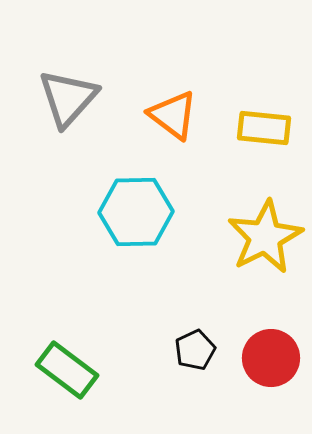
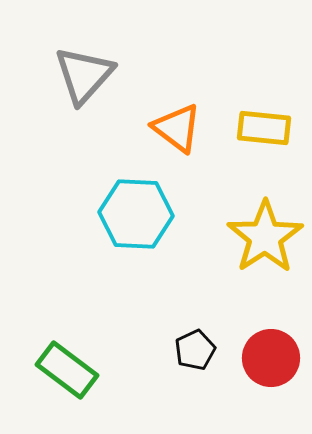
gray triangle: moved 16 px right, 23 px up
orange triangle: moved 4 px right, 13 px down
cyan hexagon: moved 2 px down; rotated 4 degrees clockwise
yellow star: rotated 6 degrees counterclockwise
